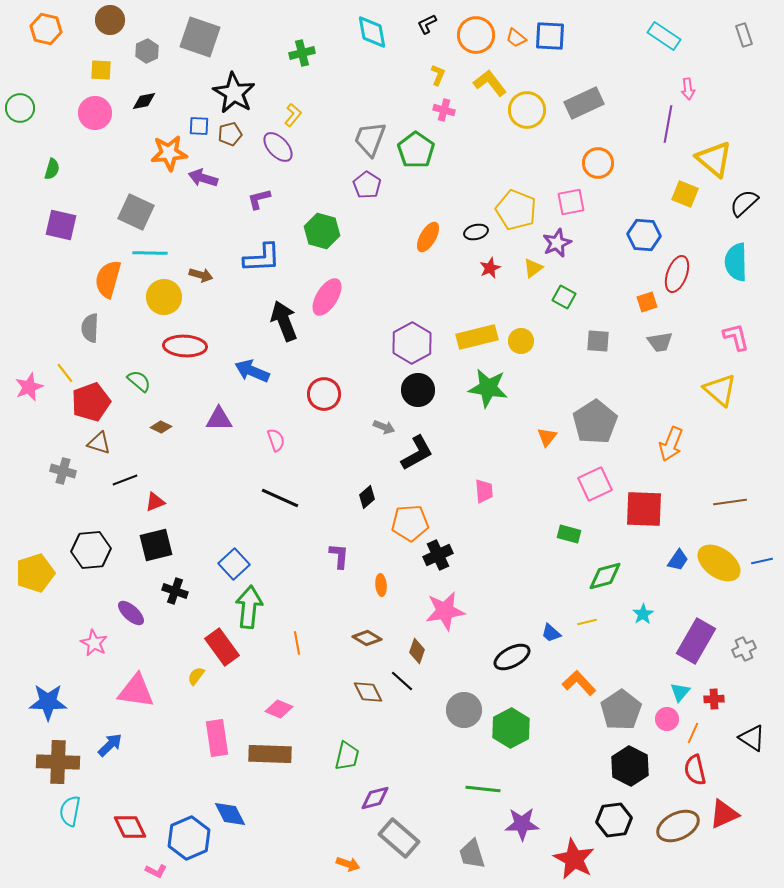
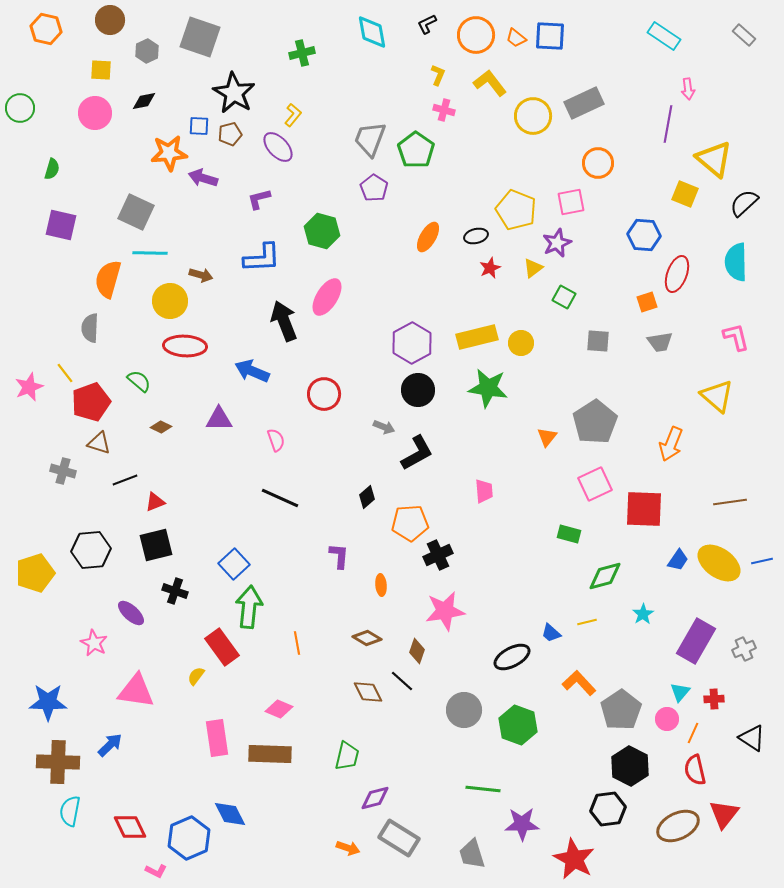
gray rectangle at (744, 35): rotated 30 degrees counterclockwise
yellow circle at (527, 110): moved 6 px right, 6 px down
purple pentagon at (367, 185): moved 7 px right, 3 px down
black ellipse at (476, 232): moved 4 px down
yellow circle at (164, 297): moved 6 px right, 4 px down
yellow circle at (521, 341): moved 2 px down
yellow triangle at (720, 390): moved 3 px left, 6 px down
green hexagon at (511, 728): moved 7 px right, 3 px up; rotated 12 degrees counterclockwise
red triangle at (724, 814): rotated 28 degrees counterclockwise
black hexagon at (614, 820): moved 6 px left, 11 px up
gray rectangle at (399, 838): rotated 9 degrees counterclockwise
orange arrow at (348, 864): moved 16 px up
